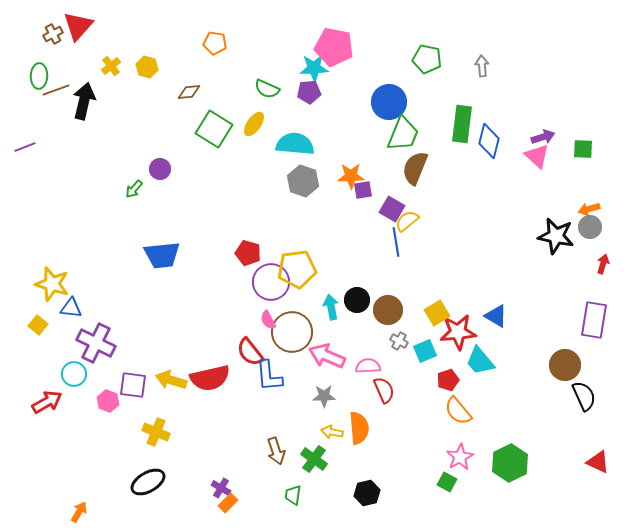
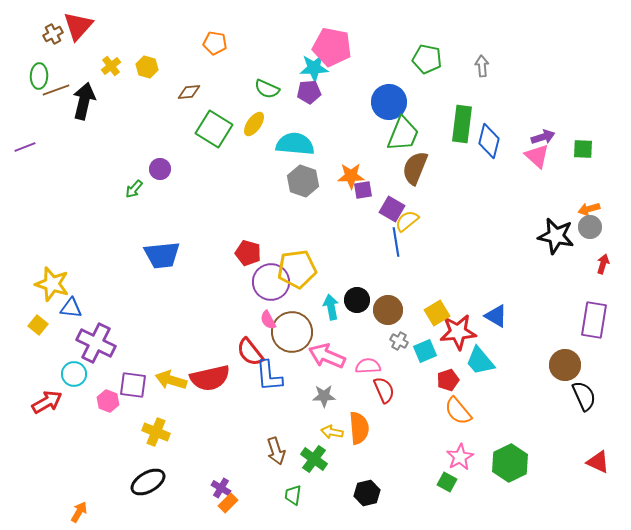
pink pentagon at (334, 47): moved 2 px left
